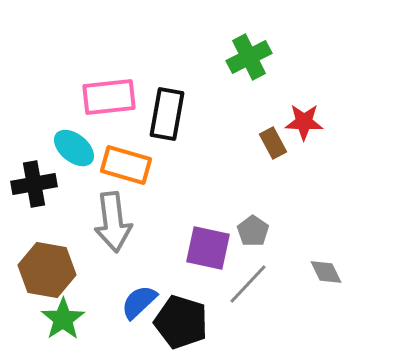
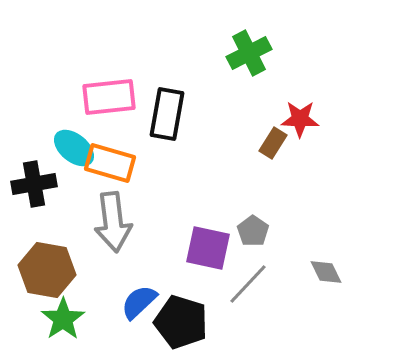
green cross: moved 4 px up
red star: moved 4 px left, 3 px up
brown rectangle: rotated 60 degrees clockwise
orange rectangle: moved 16 px left, 2 px up
